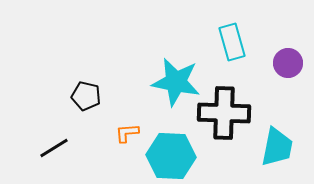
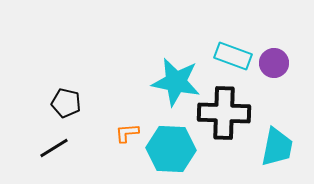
cyan rectangle: moved 1 px right, 14 px down; rotated 54 degrees counterclockwise
purple circle: moved 14 px left
black pentagon: moved 20 px left, 7 px down
cyan hexagon: moved 7 px up
